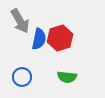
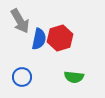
green semicircle: moved 7 px right
